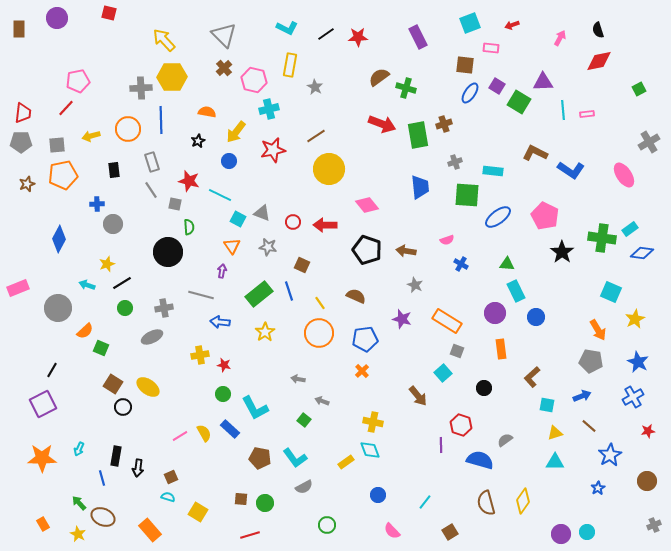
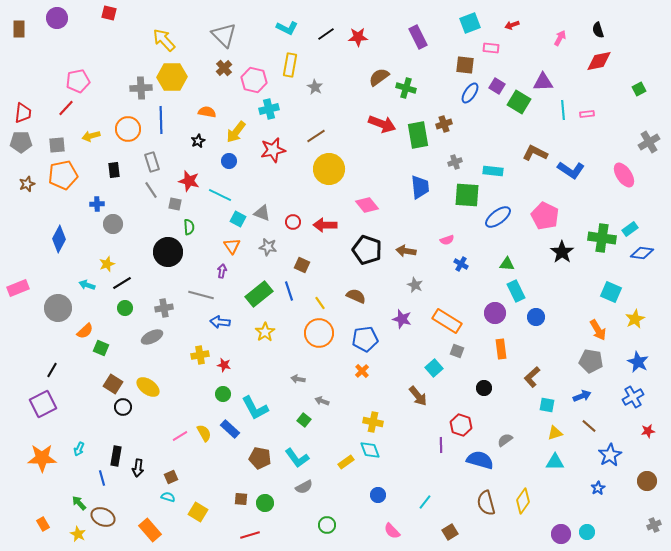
cyan square at (443, 373): moved 9 px left, 5 px up
cyan L-shape at (295, 458): moved 2 px right
